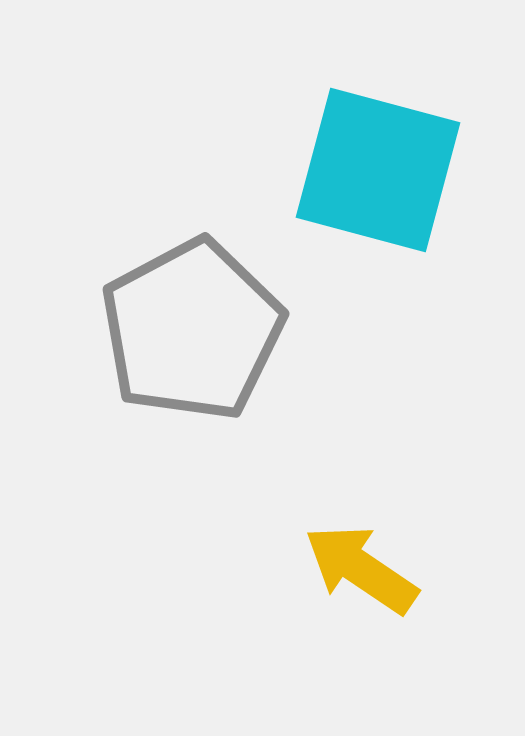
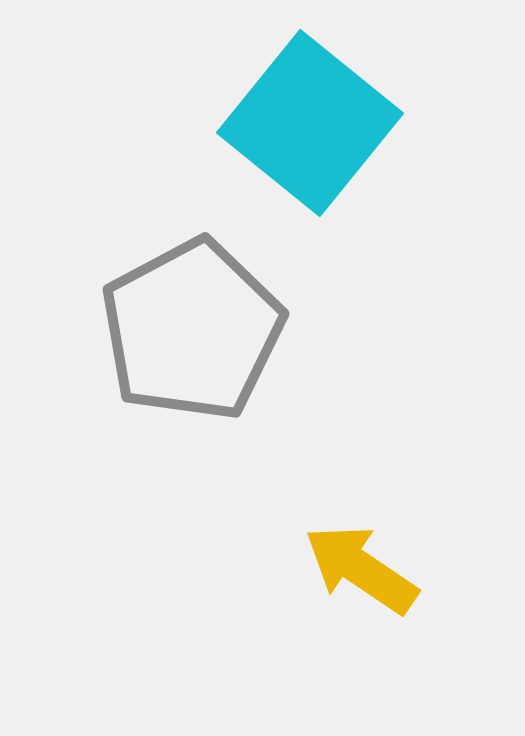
cyan square: moved 68 px left, 47 px up; rotated 24 degrees clockwise
